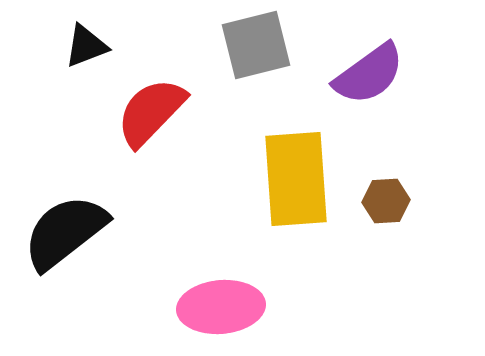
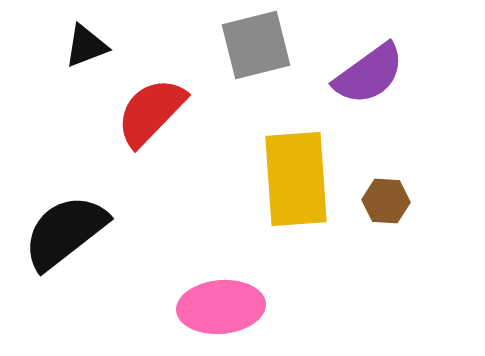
brown hexagon: rotated 6 degrees clockwise
